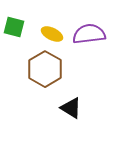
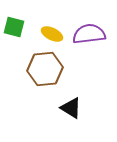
brown hexagon: rotated 24 degrees clockwise
